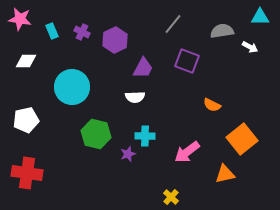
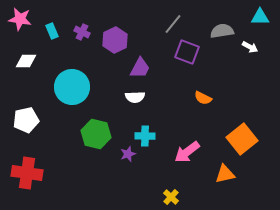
purple square: moved 9 px up
purple trapezoid: moved 3 px left
orange semicircle: moved 9 px left, 7 px up
